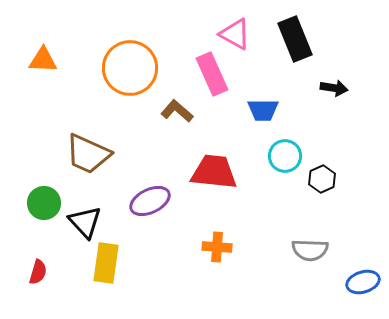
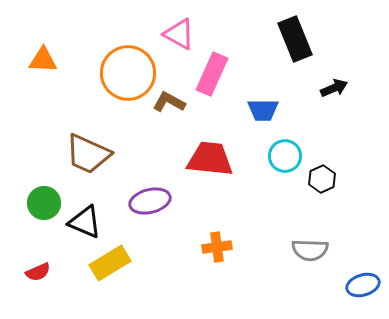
pink triangle: moved 56 px left
orange circle: moved 2 px left, 5 px down
pink rectangle: rotated 48 degrees clockwise
black arrow: rotated 32 degrees counterclockwise
brown L-shape: moved 8 px left, 9 px up; rotated 12 degrees counterclockwise
red trapezoid: moved 4 px left, 13 px up
purple ellipse: rotated 12 degrees clockwise
black triangle: rotated 24 degrees counterclockwise
orange cross: rotated 12 degrees counterclockwise
yellow rectangle: moved 4 px right; rotated 51 degrees clockwise
red semicircle: rotated 50 degrees clockwise
blue ellipse: moved 3 px down
